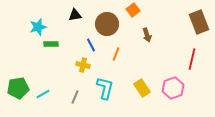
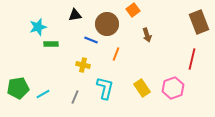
blue line: moved 5 px up; rotated 40 degrees counterclockwise
